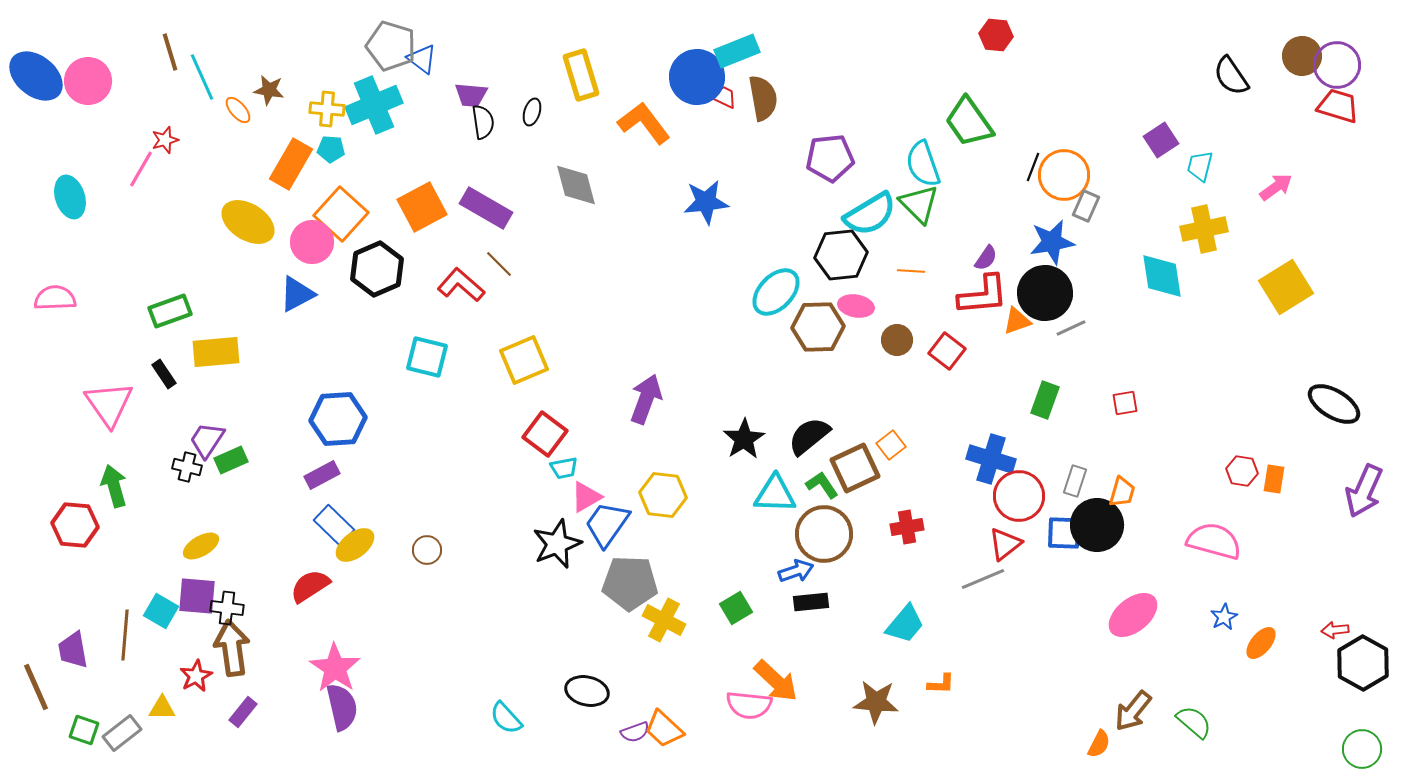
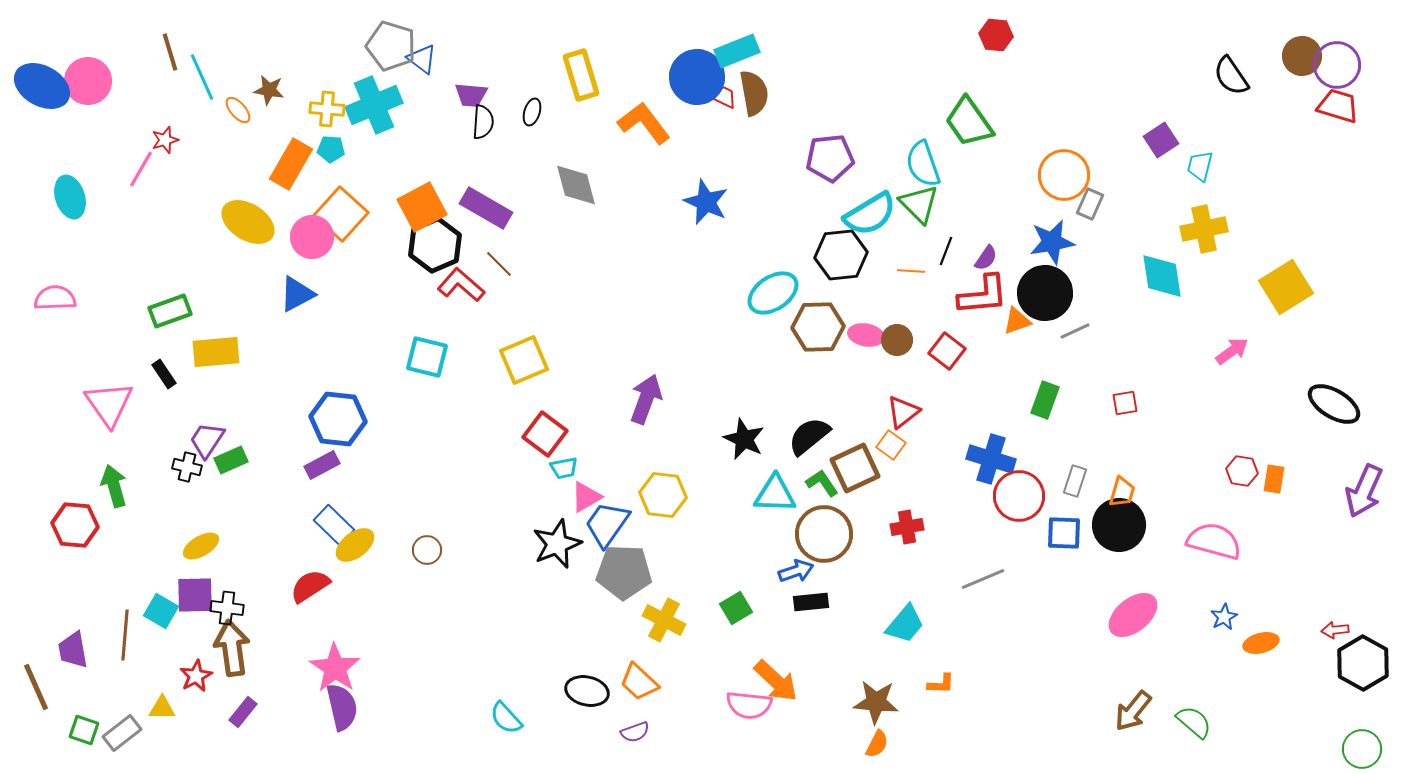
blue ellipse at (36, 76): moved 6 px right, 10 px down; rotated 10 degrees counterclockwise
brown semicircle at (763, 98): moved 9 px left, 5 px up
black semicircle at (483, 122): rotated 12 degrees clockwise
black line at (1033, 167): moved 87 px left, 84 px down
pink arrow at (1276, 187): moved 44 px left, 164 px down
blue star at (706, 202): rotated 30 degrees clockwise
gray rectangle at (1086, 206): moved 4 px right, 2 px up
pink circle at (312, 242): moved 5 px up
black hexagon at (377, 269): moved 58 px right, 24 px up
cyan ellipse at (776, 292): moved 3 px left, 1 px down; rotated 12 degrees clockwise
pink ellipse at (856, 306): moved 10 px right, 29 px down
gray line at (1071, 328): moved 4 px right, 3 px down
blue hexagon at (338, 419): rotated 10 degrees clockwise
black star at (744, 439): rotated 15 degrees counterclockwise
orange square at (891, 445): rotated 16 degrees counterclockwise
purple rectangle at (322, 475): moved 10 px up
green L-shape at (822, 485): moved 2 px up
black circle at (1097, 525): moved 22 px right
red triangle at (1005, 544): moved 102 px left, 132 px up
gray pentagon at (630, 583): moved 6 px left, 11 px up
purple square at (197, 596): moved 2 px left, 1 px up; rotated 6 degrees counterclockwise
orange ellipse at (1261, 643): rotated 36 degrees clockwise
orange trapezoid at (664, 729): moved 25 px left, 47 px up
orange semicircle at (1099, 744): moved 222 px left
